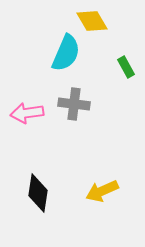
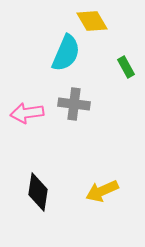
black diamond: moved 1 px up
